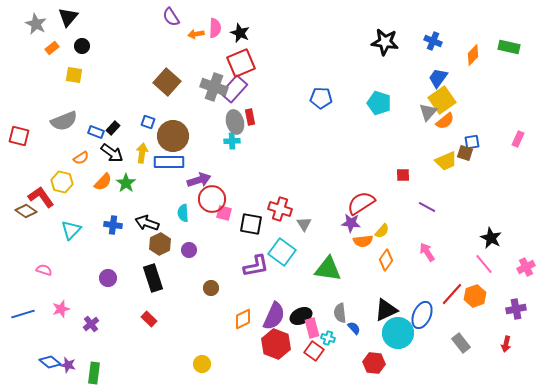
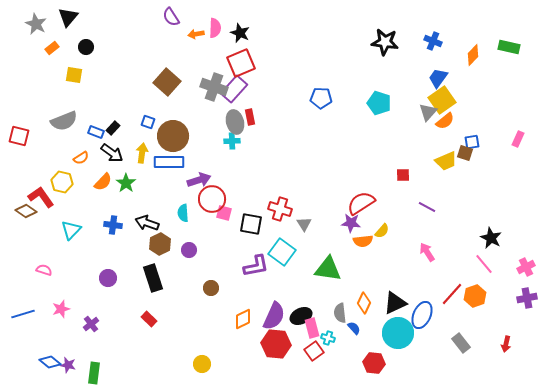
black circle at (82, 46): moved 4 px right, 1 px down
orange diamond at (386, 260): moved 22 px left, 43 px down; rotated 10 degrees counterclockwise
purple cross at (516, 309): moved 11 px right, 11 px up
black triangle at (386, 310): moved 9 px right, 7 px up
red hexagon at (276, 344): rotated 16 degrees counterclockwise
red square at (314, 351): rotated 18 degrees clockwise
